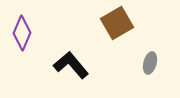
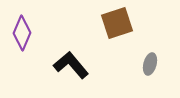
brown square: rotated 12 degrees clockwise
gray ellipse: moved 1 px down
